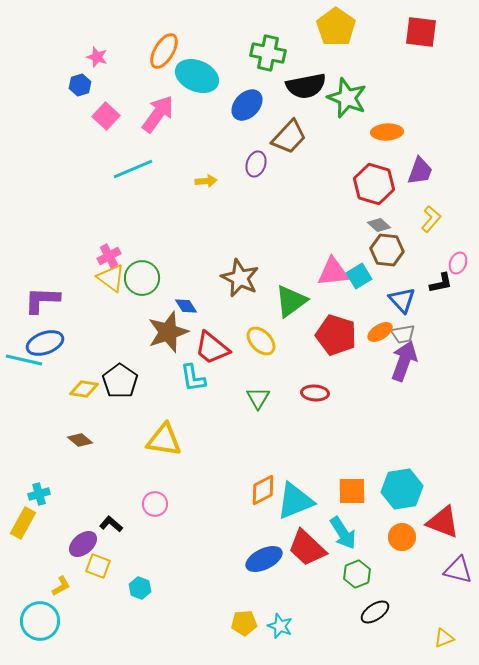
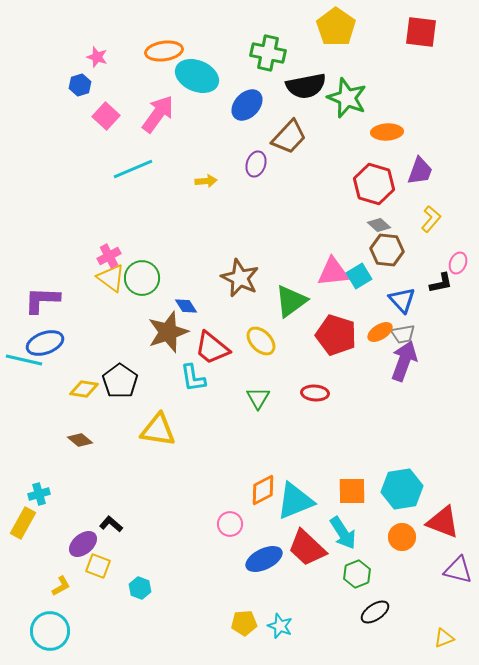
orange ellipse at (164, 51): rotated 51 degrees clockwise
yellow triangle at (164, 440): moved 6 px left, 10 px up
pink circle at (155, 504): moved 75 px right, 20 px down
cyan circle at (40, 621): moved 10 px right, 10 px down
